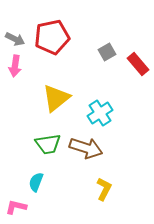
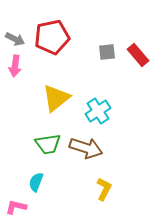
gray square: rotated 24 degrees clockwise
red rectangle: moved 9 px up
cyan cross: moved 2 px left, 2 px up
